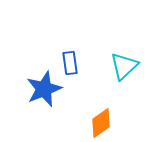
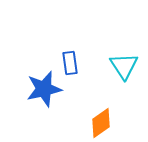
cyan triangle: rotated 20 degrees counterclockwise
blue star: rotated 9 degrees clockwise
